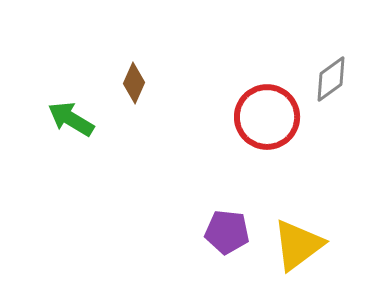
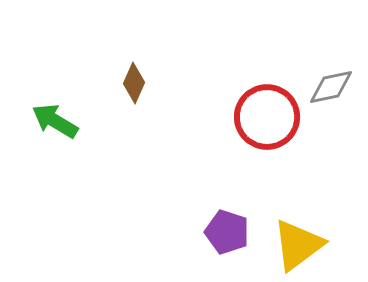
gray diamond: moved 8 px down; rotated 24 degrees clockwise
green arrow: moved 16 px left, 2 px down
purple pentagon: rotated 12 degrees clockwise
